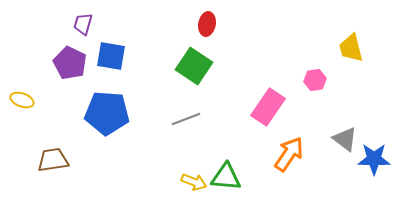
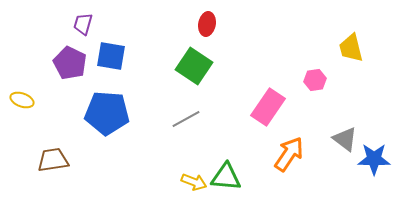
gray line: rotated 8 degrees counterclockwise
